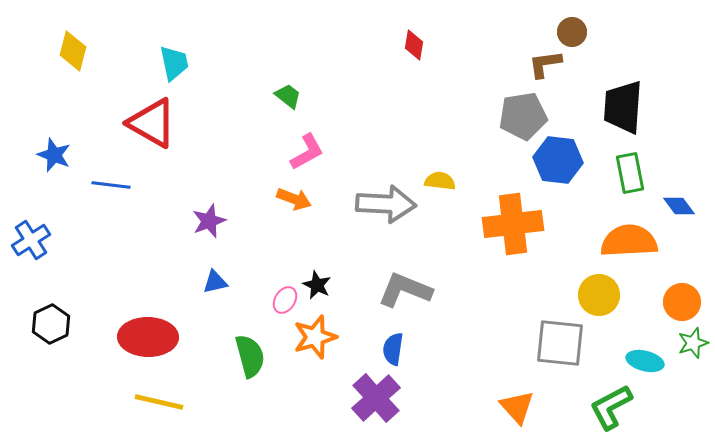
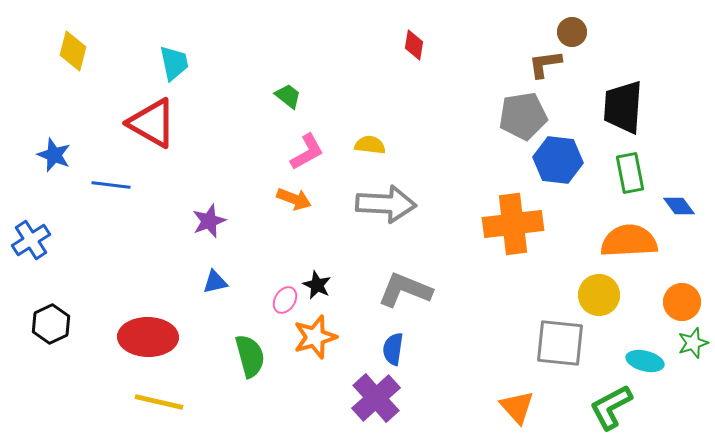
yellow semicircle: moved 70 px left, 36 px up
